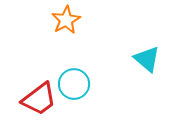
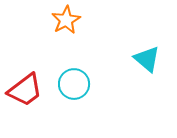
red trapezoid: moved 14 px left, 9 px up
